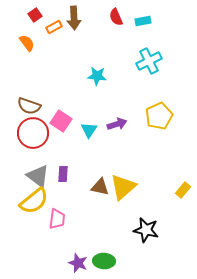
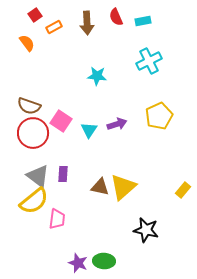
brown arrow: moved 13 px right, 5 px down
